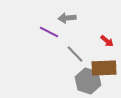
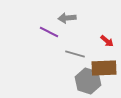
gray line: rotated 30 degrees counterclockwise
